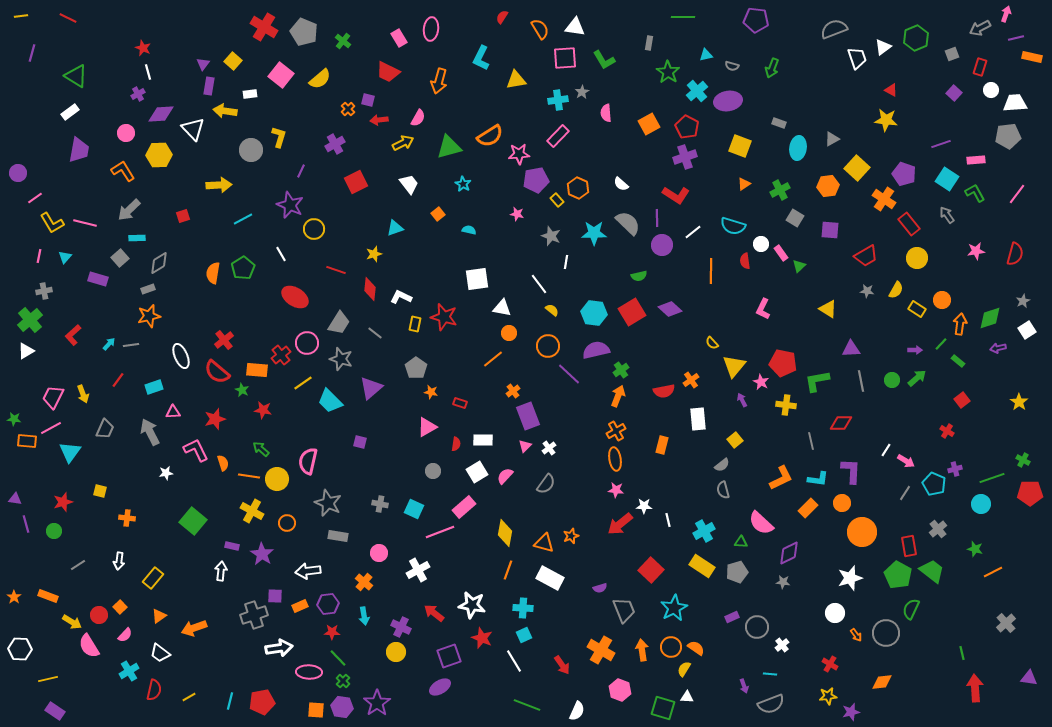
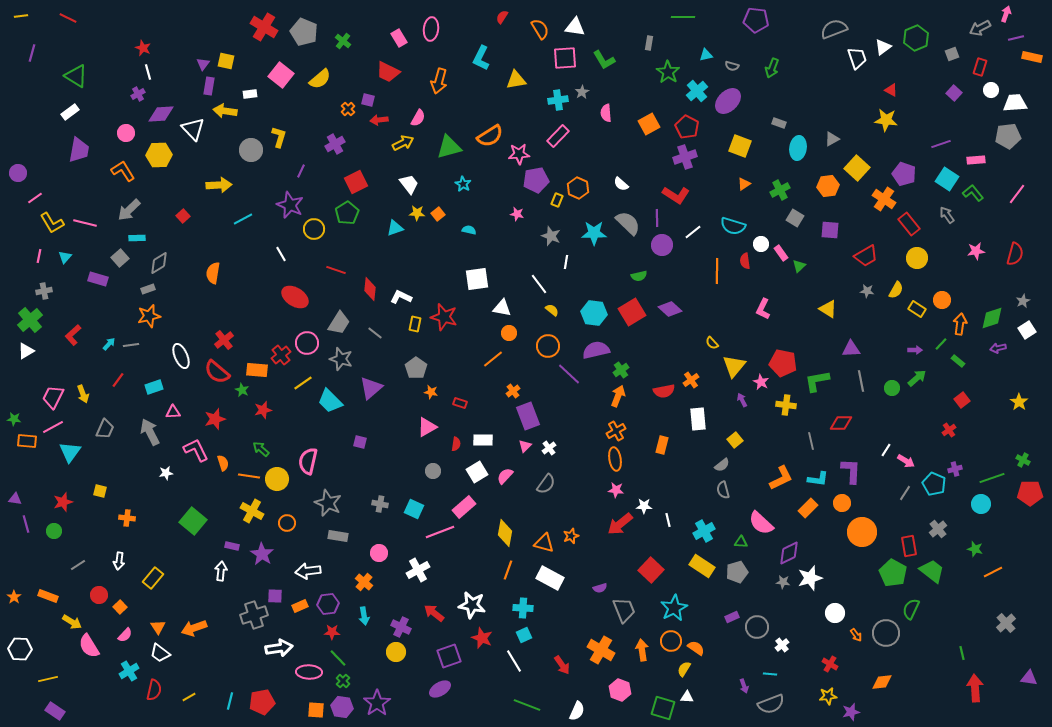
yellow square at (233, 61): moved 7 px left; rotated 30 degrees counterclockwise
purple ellipse at (728, 101): rotated 36 degrees counterclockwise
green L-shape at (975, 193): moved 2 px left; rotated 10 degrees counterclockwise
yellow rectangle at (557, 200): rotated 64 degrees clockwise
red square at (183, 216): rotated 24 degrees counterclockwise
yellow star at (374, 254): moved 43 px right, 41 px up; rotated 21 degrees clockwise
green pentagon at (243, 268): moved 104 px right, 55 px up
orange line at (711, 271): moved 6 px right
green diamond at (990, 318): moved 2 px right
green circle at (892, 380): moved 8 px down
red star at (263, 410): rotated 24 degrees counterclockwise
pink line at (51, 428): moved 2 px right, 1 px up
red cross at (947, 431): moved 2 px right, 1 px up; rotated 24 degrees clockwise
green pentagon at (898, 575): moved 5 px left, 2 px up
white star at (850, 578): moved 40 px left
red circle at (99, 615): moved 20 px up
orange triangle at (159, 616): moved 1 px left, 11 px down; rotated 28 degrees counterclockwise
orange circle at (671, 647): moved 6 px up
purple ellipse at (440, 687): moved 2 px down
